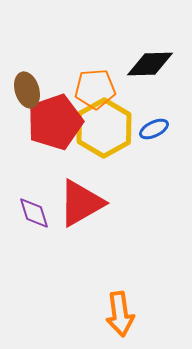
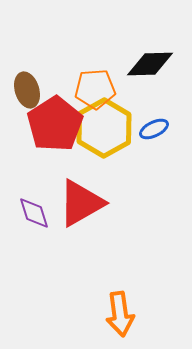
red pentagon: moved 2 px down; rotated 14 degrees counterclockwise
